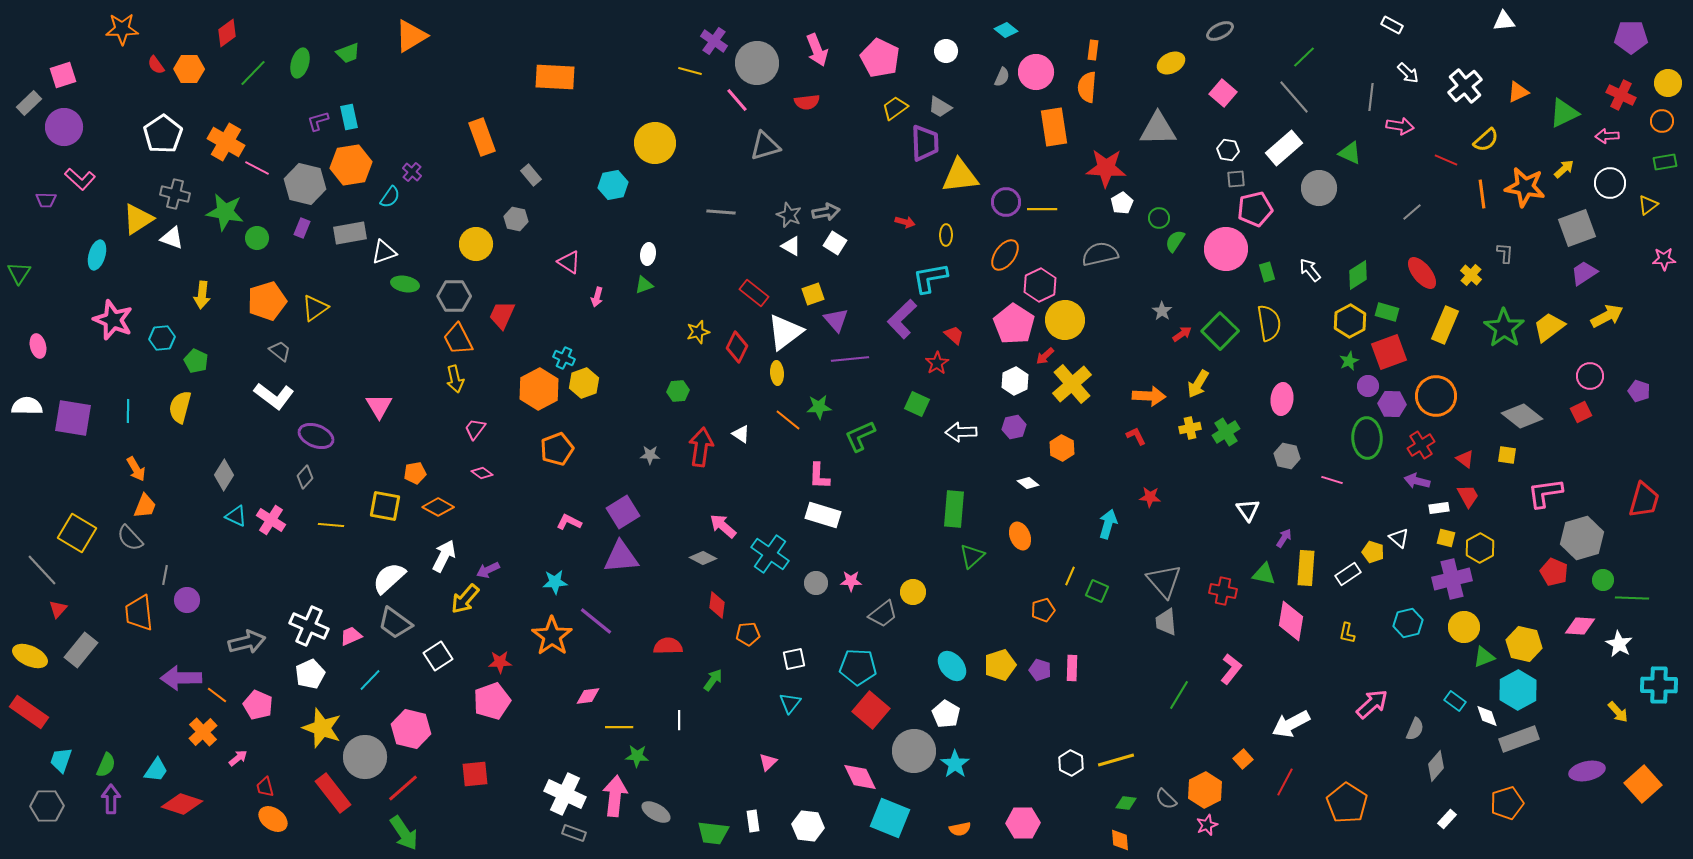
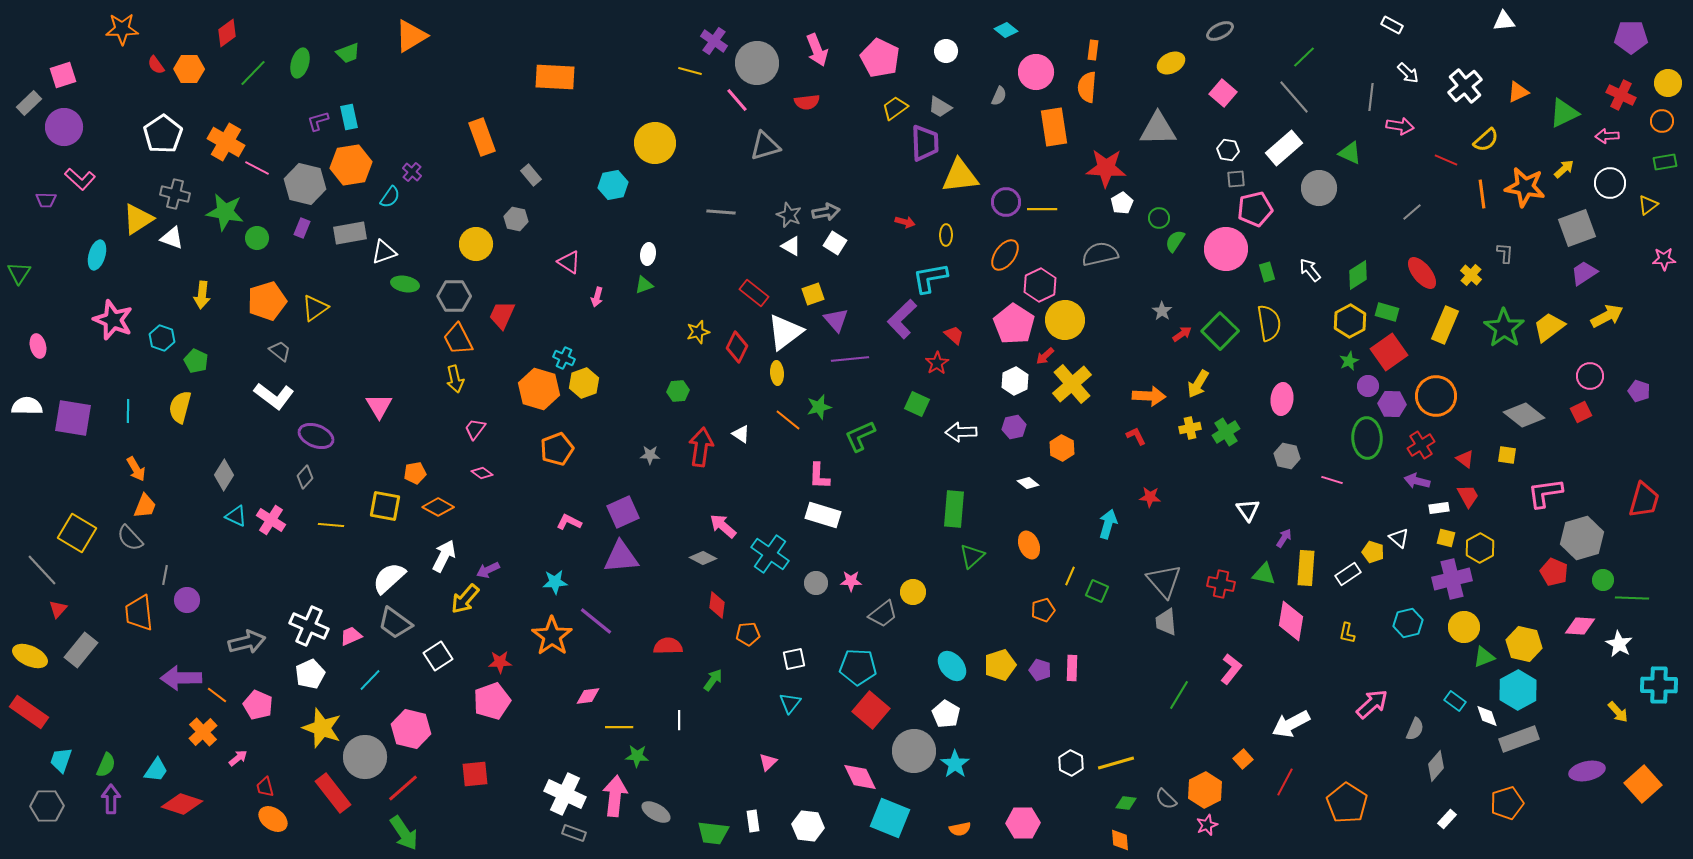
gray semicircle at (1002, 77): moved 3 px left, 19 px down
cyan hexagon at (162, 338): rotated 25 degrees clockwise
red square at (1389, 352): rotated 15 degrees counterclockwise
orange hexagon at (539, 389): rotated 15 degrees counterclockwise
green star at (819, 407): rotated 10 degrees counterclockwise
gray diamond at (1522, 416): moved 2 px right, 1 px up
purple square at (623, 512): rotated 8 degrees clockwise
orange ellipse at (1020, 536): moved 9 px right, 9 px down
red cross at (1223, 591): moved 2 px left, 7 px up
yellow line at (1116, 760): moved 3 px down
